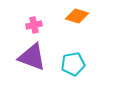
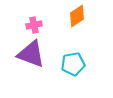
orange diamond: rotated 50 degrees counterclockwise
purple triangle: moved 1 px left, 3 px up
